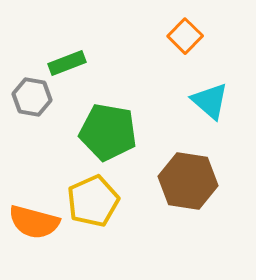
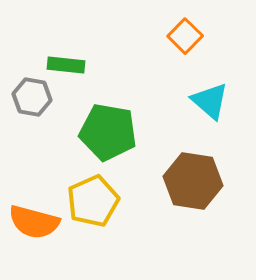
green rectangle: moved 1 px left, 2 px down; rotated 27 degrees clockwise
brown hexagon: moved 5 px right
